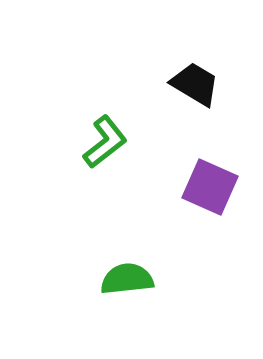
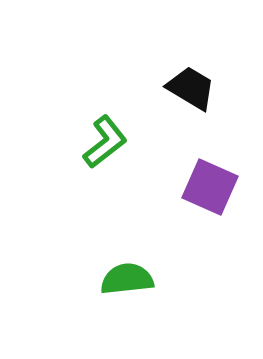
black trapezoid: moved 4 px left, 4 px down
